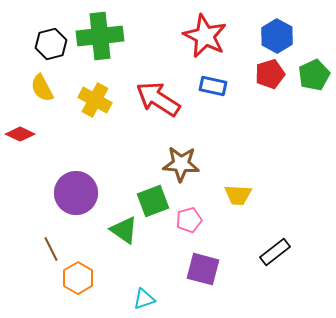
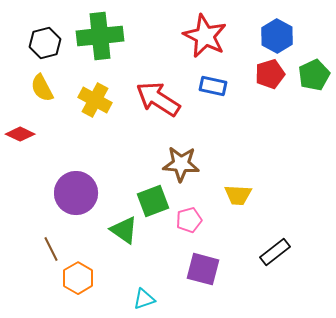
black hexagon: moved 6 px left, 1 px up
